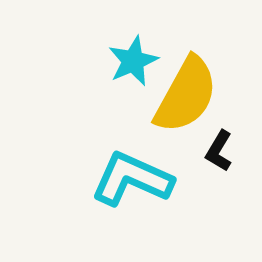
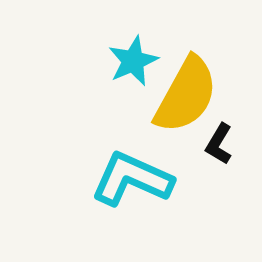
black L-shape: moved 7 px up
